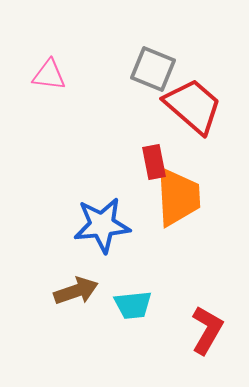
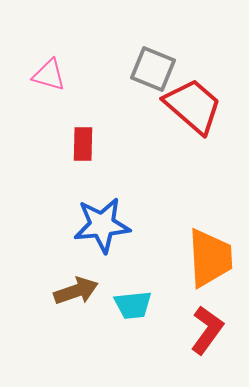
pink triangle: rotated 9 degrees clockwise
red rectangle: moved 71 px left, 18 px up; rotated 12 degrees clockwise
orange trapezoid: moved 32 px right, 61 px down
red L-shape: rotated 6 degrees clockwise
